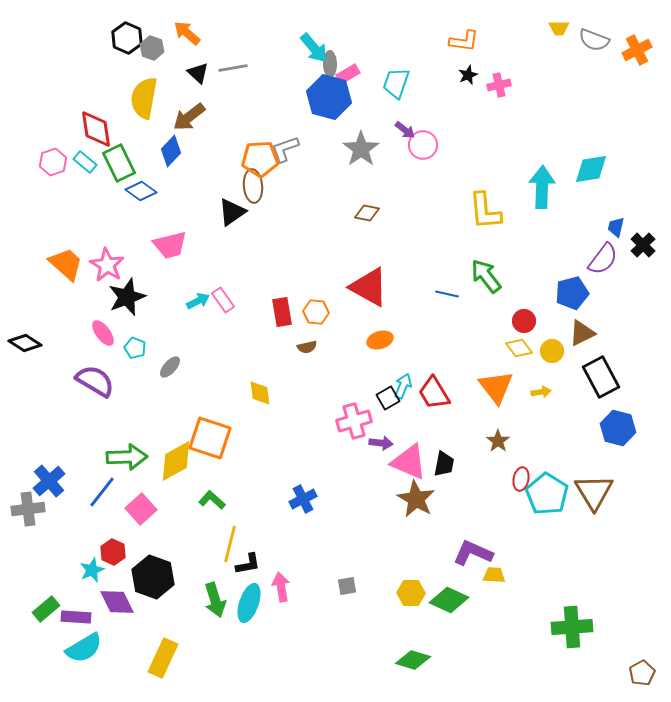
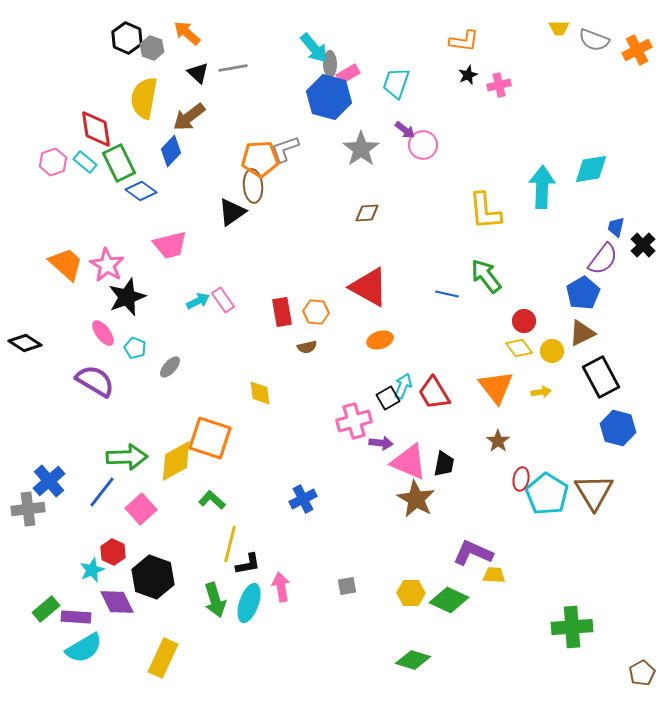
brown diamond at (367, 213): rotated 15 degrees counterclockwise
blue pentagon at (572, 293): moved 11 px right; rotated 16 degrees counterclockwise
